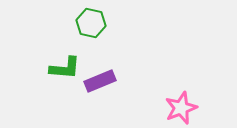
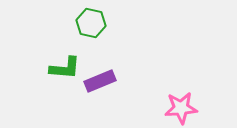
pink star: rotated 16 degrees clockwise
